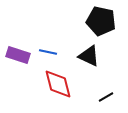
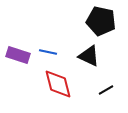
black line: moved 7 px up
